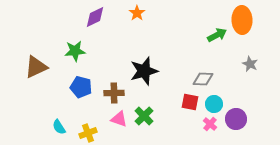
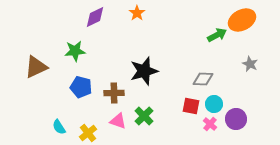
orange ellipse: rotated 64 degrees clockwise
red square: moved 1 px right, 4 px down
pink triangle: moved 1 px left, 2 px down
yellow cross: rotated 18 degrees counterclockwise
